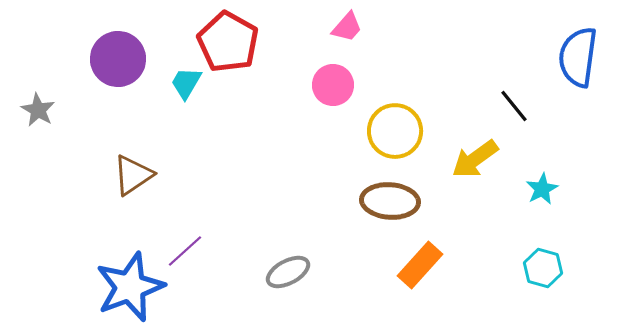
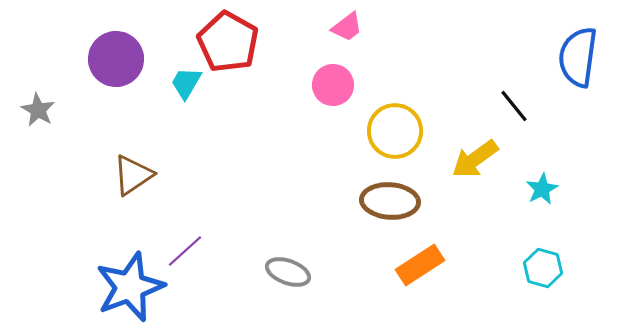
pink trapezoid: rotated 12 degrees clockwise
purple circle: moved 2 px left
orange rectangle: rotated 15 degrees clockwise
gray ellipse: rotated 48 degrees clockwise
